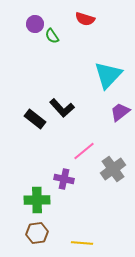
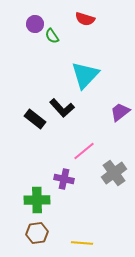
cyan triangle: moved 23 px left
gray cross: moved 1 px right, 4 px down
